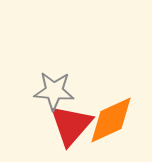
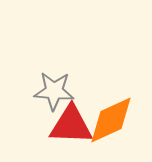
red triangle: rotated 51 degrees clockwise
